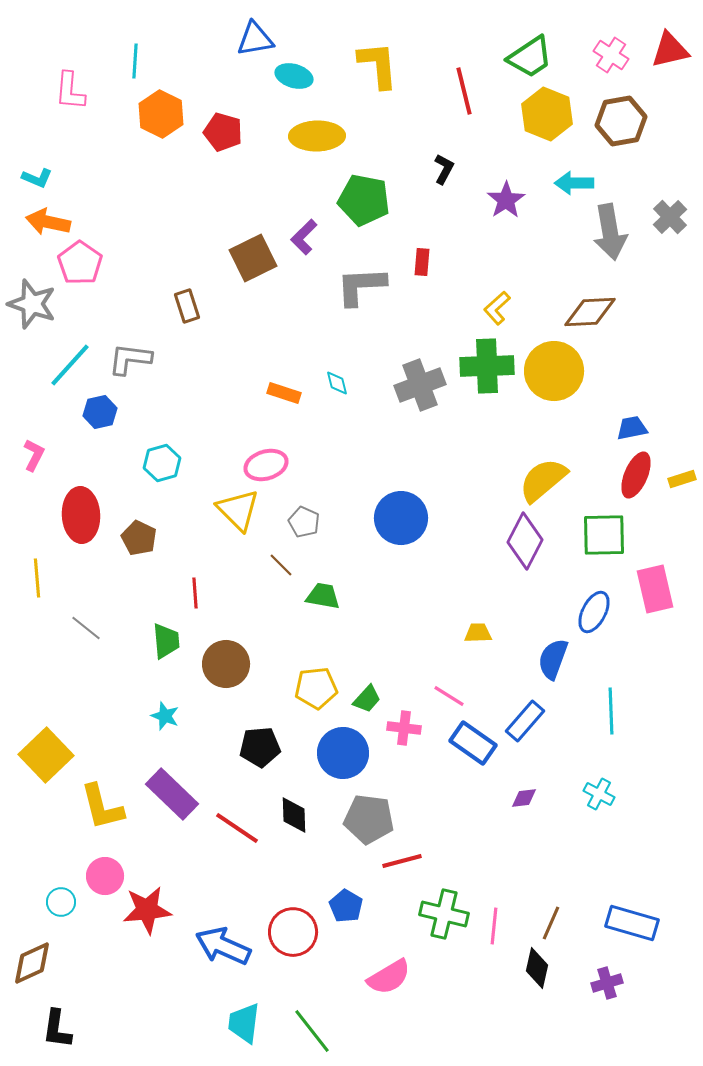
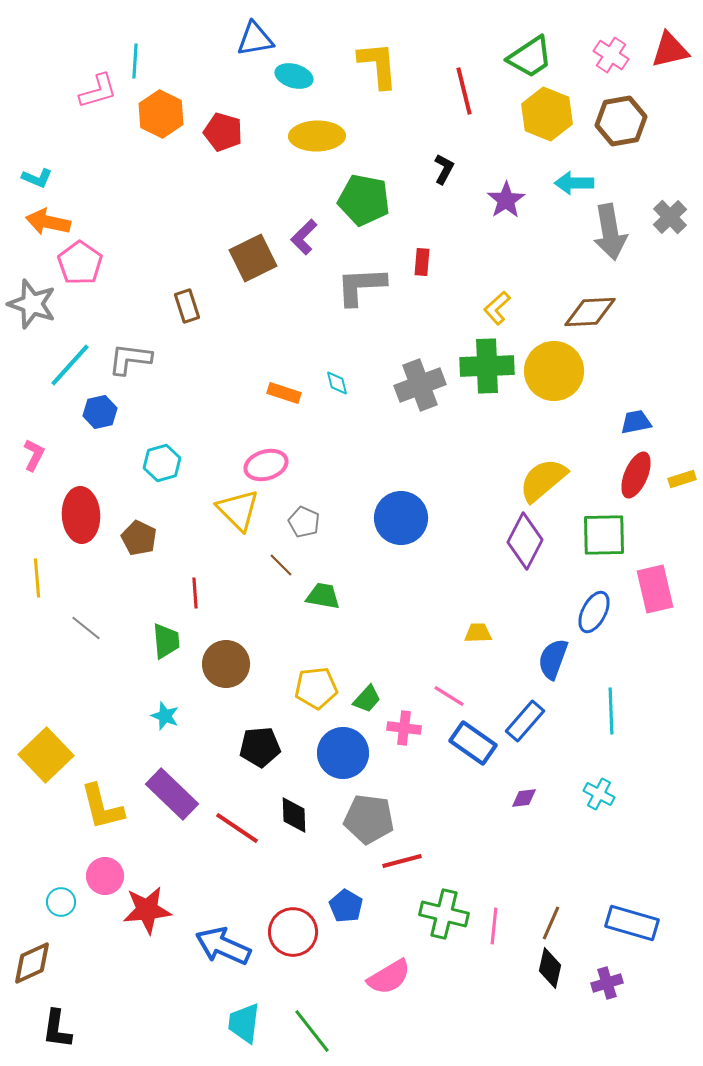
pink L-shape at (70, 91): moved 28 px right; rotated 111 degrees counterclockwise
blue trapezoid at (632, 428): moved 4 px right, 6 px up
black diamond at (537, 968): moved 13 px right
